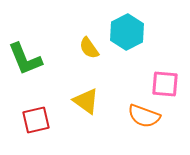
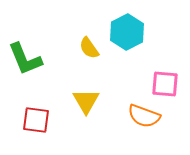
yellow triangle: rotated 24 degrees clockwise
red square: rotated 20 degrees clockwise
